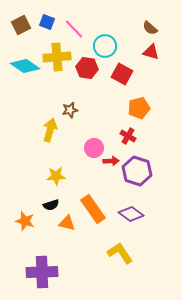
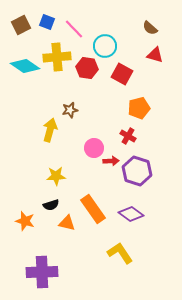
red triangle: moved 4 px right, 3 px down
